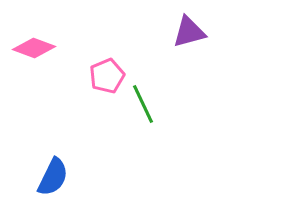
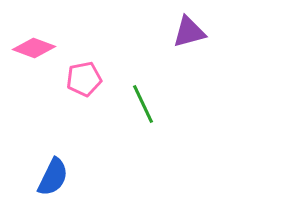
pink pentagon: moved 23 px left, 3 px down; rotated 12 degrees clockwise
